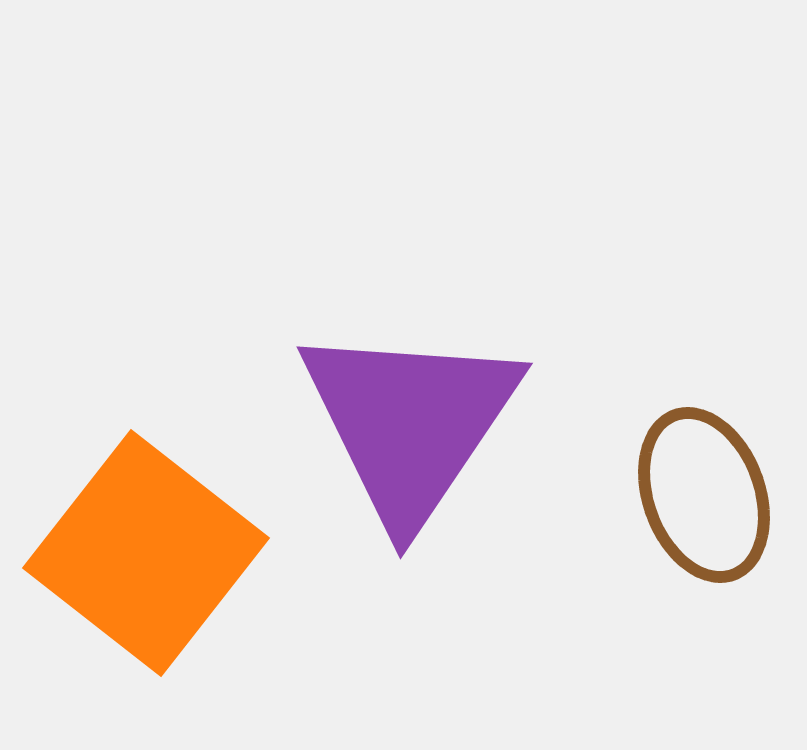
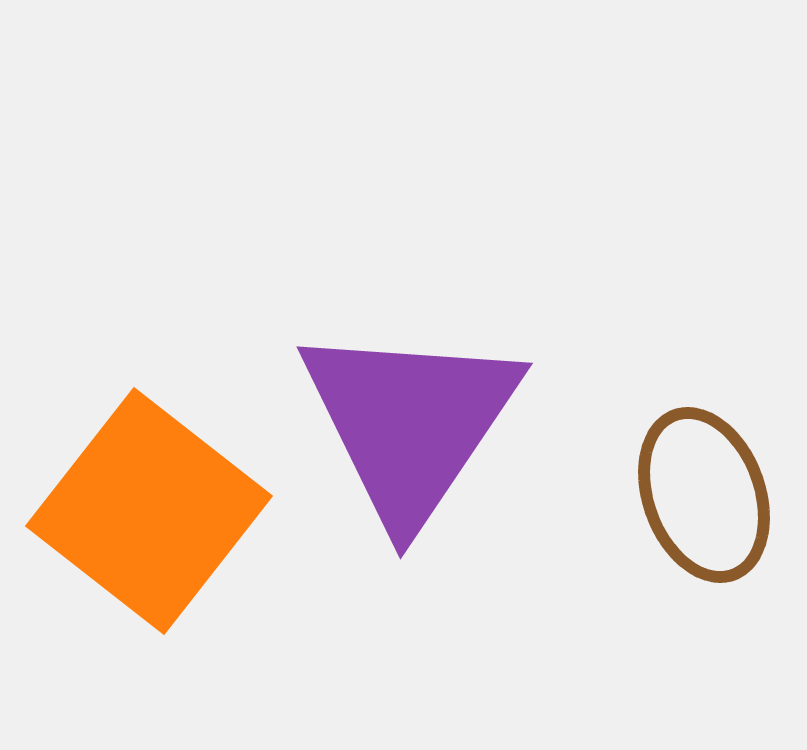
orange square: moved 3 px right, 42 px up
